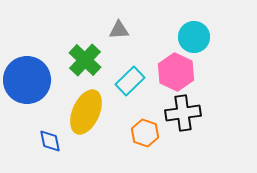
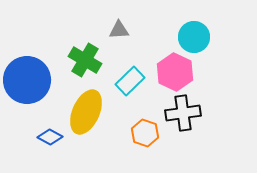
green cross: rotated 12 degrees counterclockwise
pink hexagon: moved 1 px left
blue diamond: moved 4 px up; rotated 50 degrees counterclockwise
